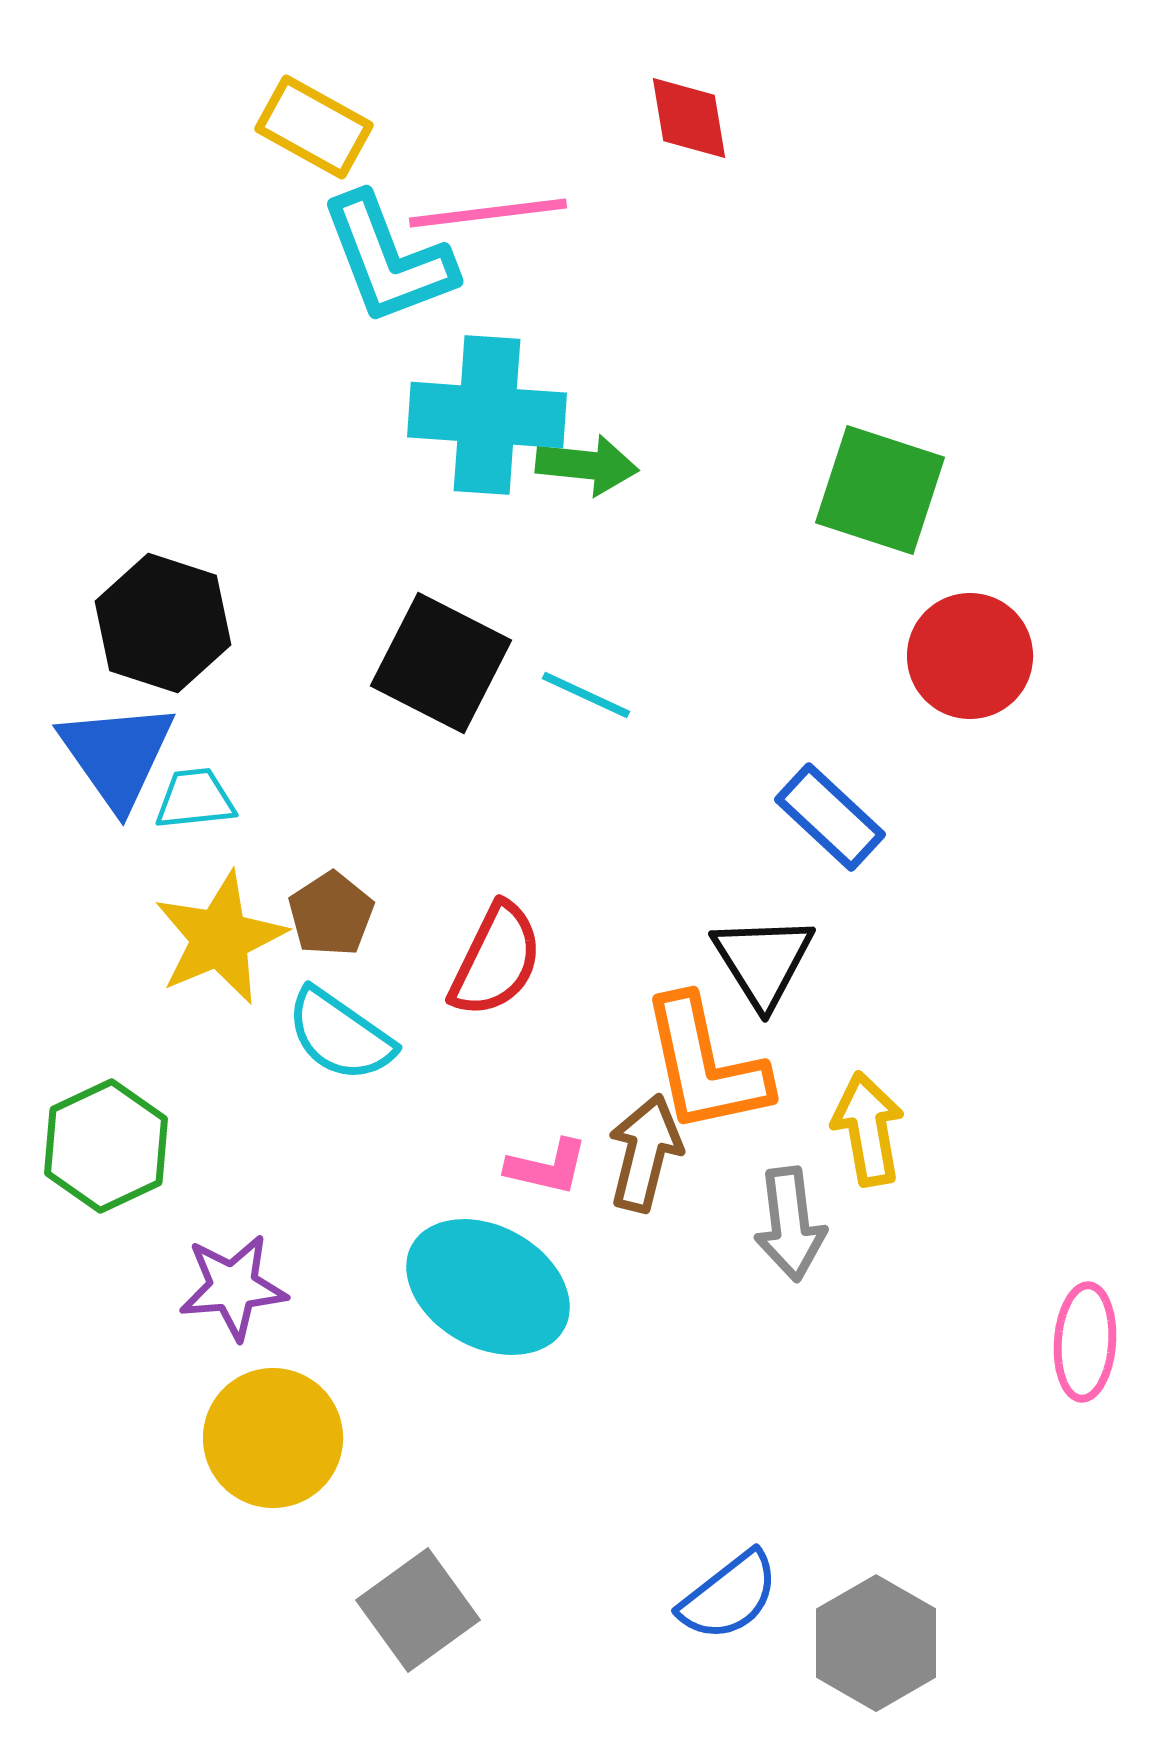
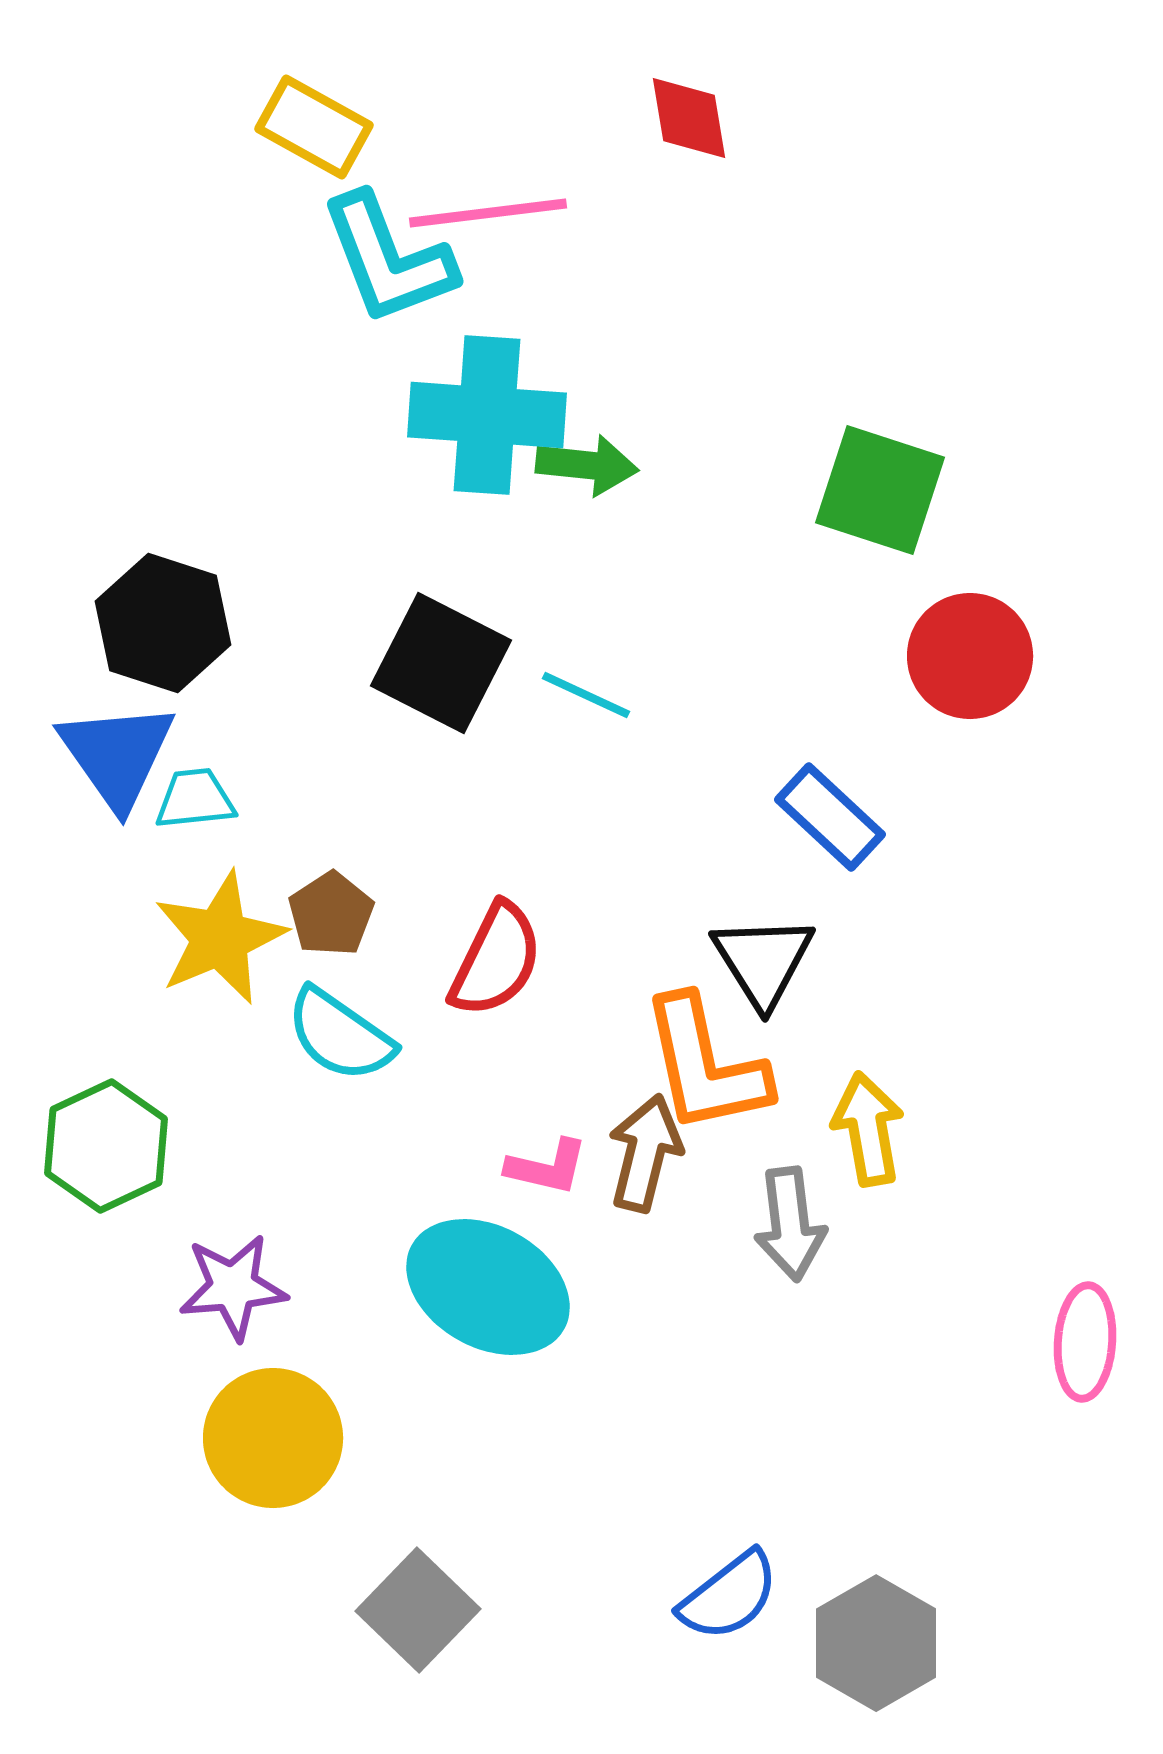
gray square: rotated 10 degrees counterclockwise
